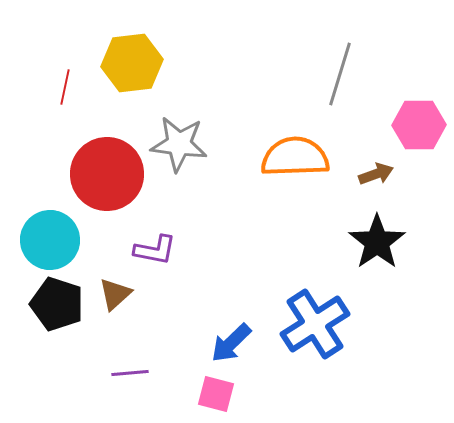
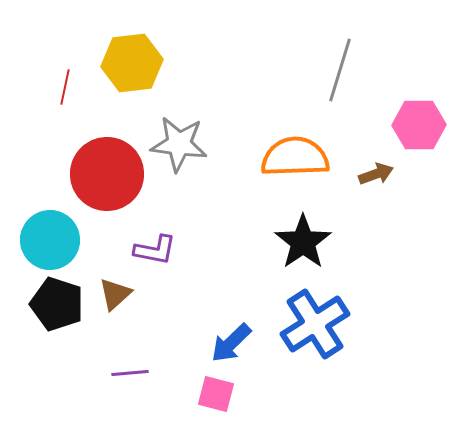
gray line: moved 4 px up
black star: moved 74 px left
